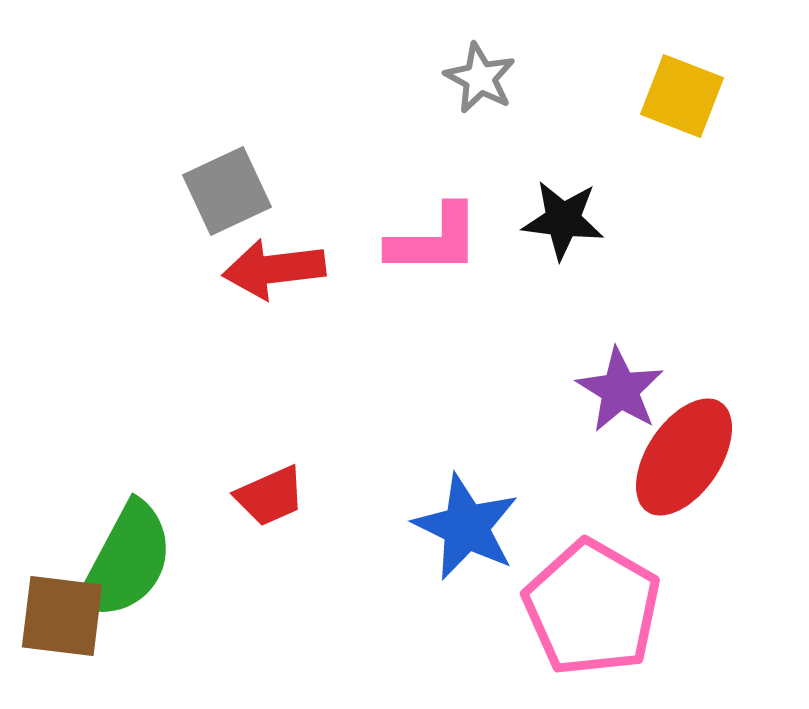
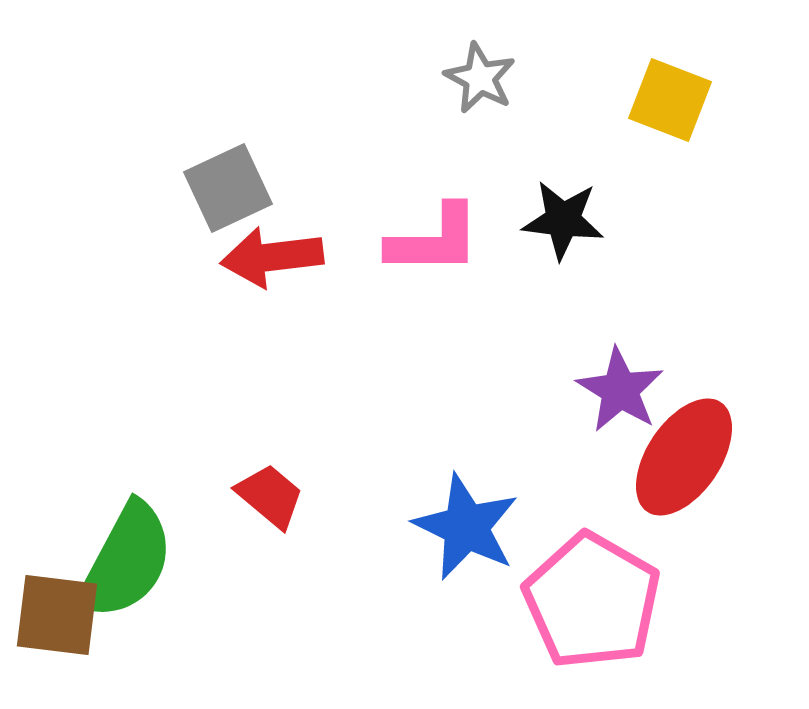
yellow square: moved 12 px left, 4 px down
gray square: moved 1 px right, 3 px up
red arrow: moved 2 px left, 12 px up
red trapezoid: rotated 116 degrees counterclockwise
pink pentagon: moved 7 px up
brown square: moved 5 px left, 1 px up
